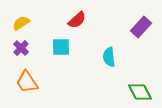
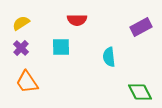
red semicircle: rotated 42 degrees clockwise
purple rectangle: rotated 20 degrees clockwise
